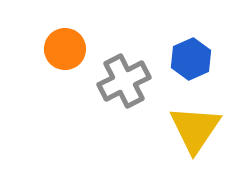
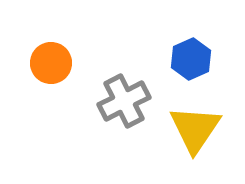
orange circle: moved 14 px left, 14 px down
gray cross: moved 20 px down
